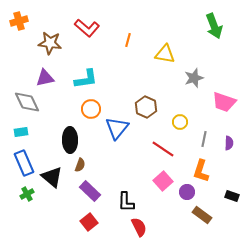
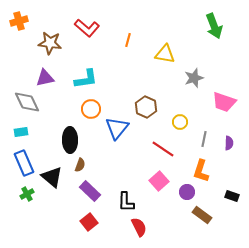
pink square: moved 4 px left
